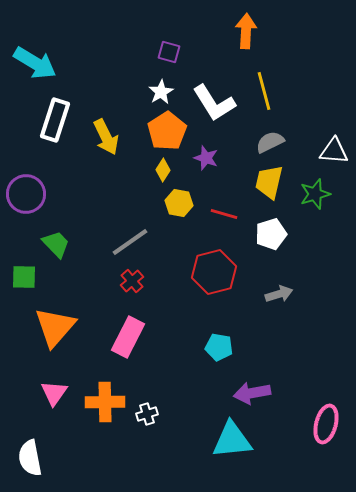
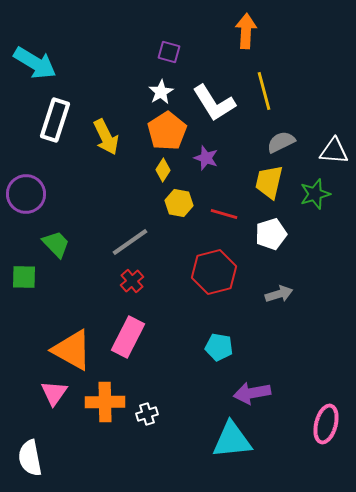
gray semicircle: moved 11 px right
orange triangle: moved 17 px right, 23 px down; rotated 42 degrees counterclockwise
